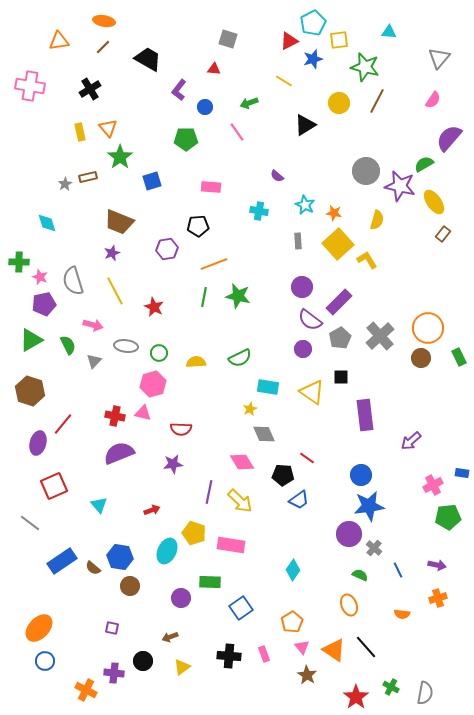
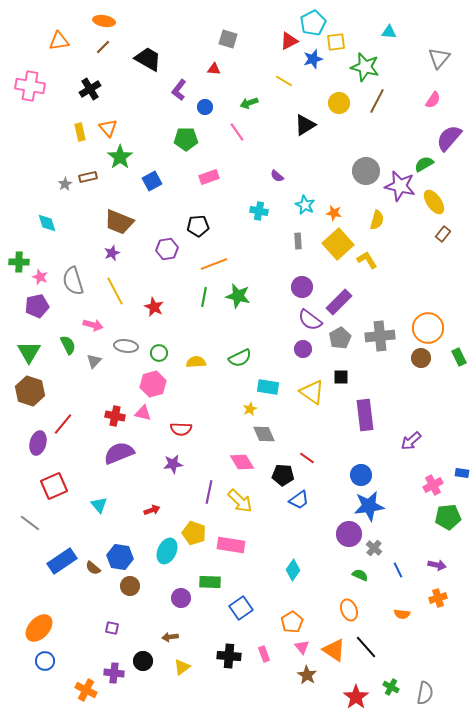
yellow square at (339, 40): moved 3 px left, 2 px down
blue square at (152, 181): rotated 12 degrees counterclockwise
pink rectangle at (211, 187): moved 2 px left, 10 px up; rotated 24 degrees counterclockwise
purple pentagon at (44, 304): moved 7 px left, 2 px down
gray cross at (380, 336): rotated 36 degrees clockwise
green triangle at (31, 340): moved 2 px left, 12 px down; rotated 30 degrees counterclockwise
orange ellipse at (349, 605): moved 5 px down
brown arrow at (170, 637): rotated 14 degrees clockwise
